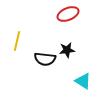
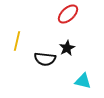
red ellipse: rotated 20 degrees counterclockwise
black star: moved 2 px up; rotated 21 degrees counterclockwise
cyan triangle: rotated 18 degrees counterclockwise
